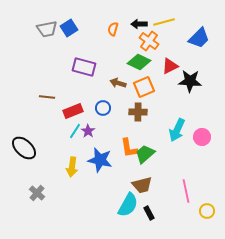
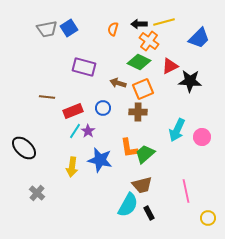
orange square: moved 1 px left, 2 px down
yellow circle: moved 1 px right, 7 px down
